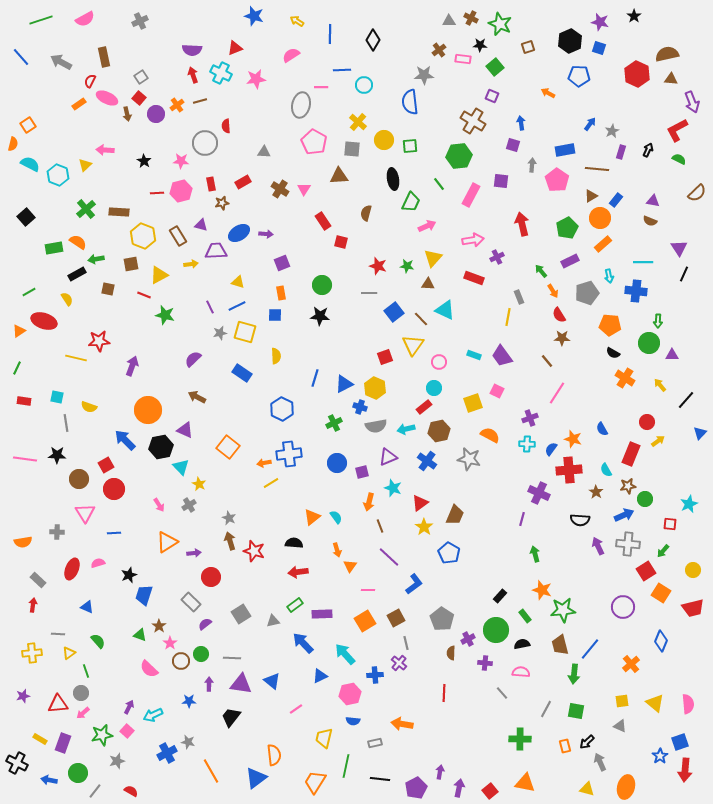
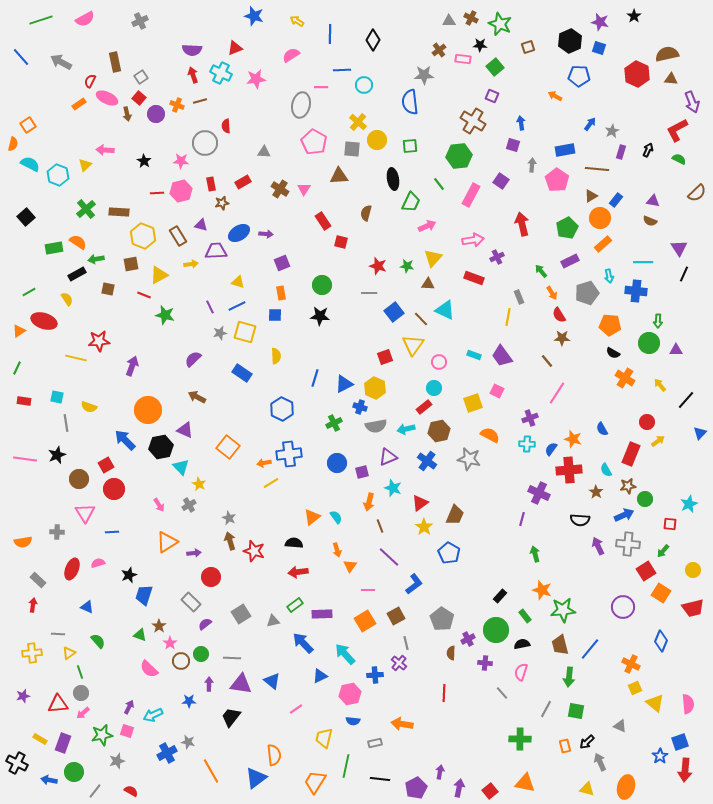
brown rectangle at (104, 57): moved 11 px right, 5 px down
orange arrow at (548, 93): moved 7 px right, 3 px down
orange cross at (177, 105): rotated 32 degrees counterclockwise
yellow circle at (384, 140): moved 7 px left
purple square at (501, 181): rotated 28 degrees clockwise
orange arrow at (553, 291): moved 1 px left, 2 px down
purple triangle at (672, 355): moved 4 px right, 5 px up
black star at (57, 455): rotated 24 degrees counterclockwise
blue line at (114, 533): moved 2 px left, 1 px up
brown square at (396, 618): moved 2 px up
orange cross at (631, 664): rotated 24 degrees counterclockwise
green line at (86, 671): moved 6 px left, 1 px down
pink semicircle at (521, 672): rotated 78 degrees counterclockwise
green arrow at (574, 674): moved 5 px left, 3 px down
yellow square at (622, 701): moved 13 px right, 13 px up; rotated 16 degrees counterclockwise
pink square at (127, 731): rotated 24 degrees counterclockwise
green circle at (78, 773): moved 4 px left, 1 px up
